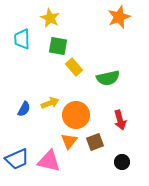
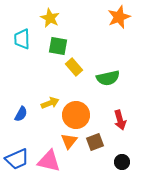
blue semicircle: moved 3 px left, 5 px down
